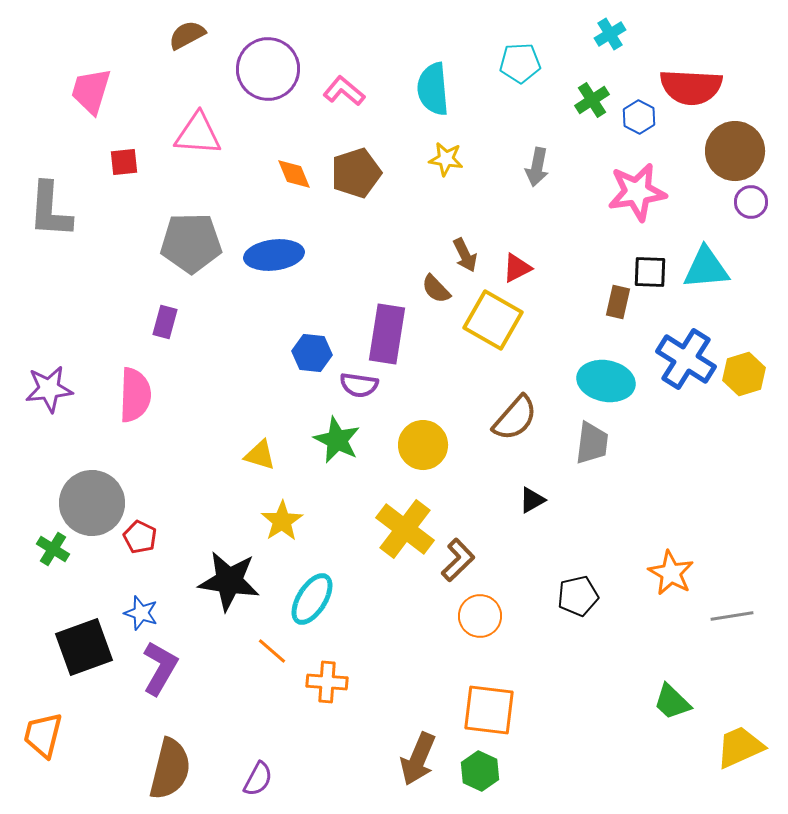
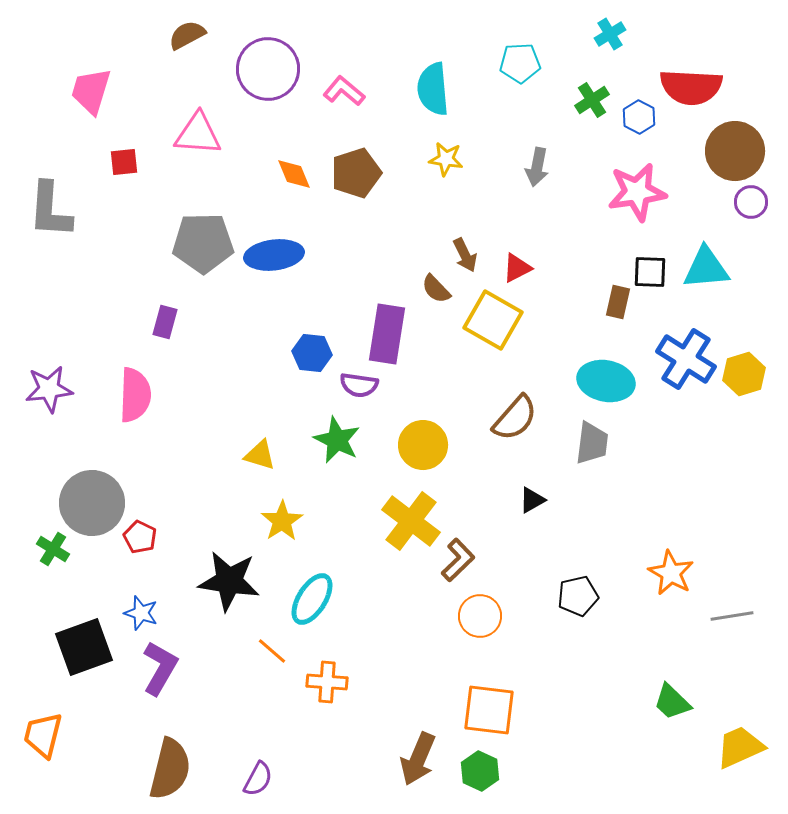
gray pentagon at (191, 243): moved 12 px right
yellow cross at (405, 529): moved 6 px right, 8 px up
